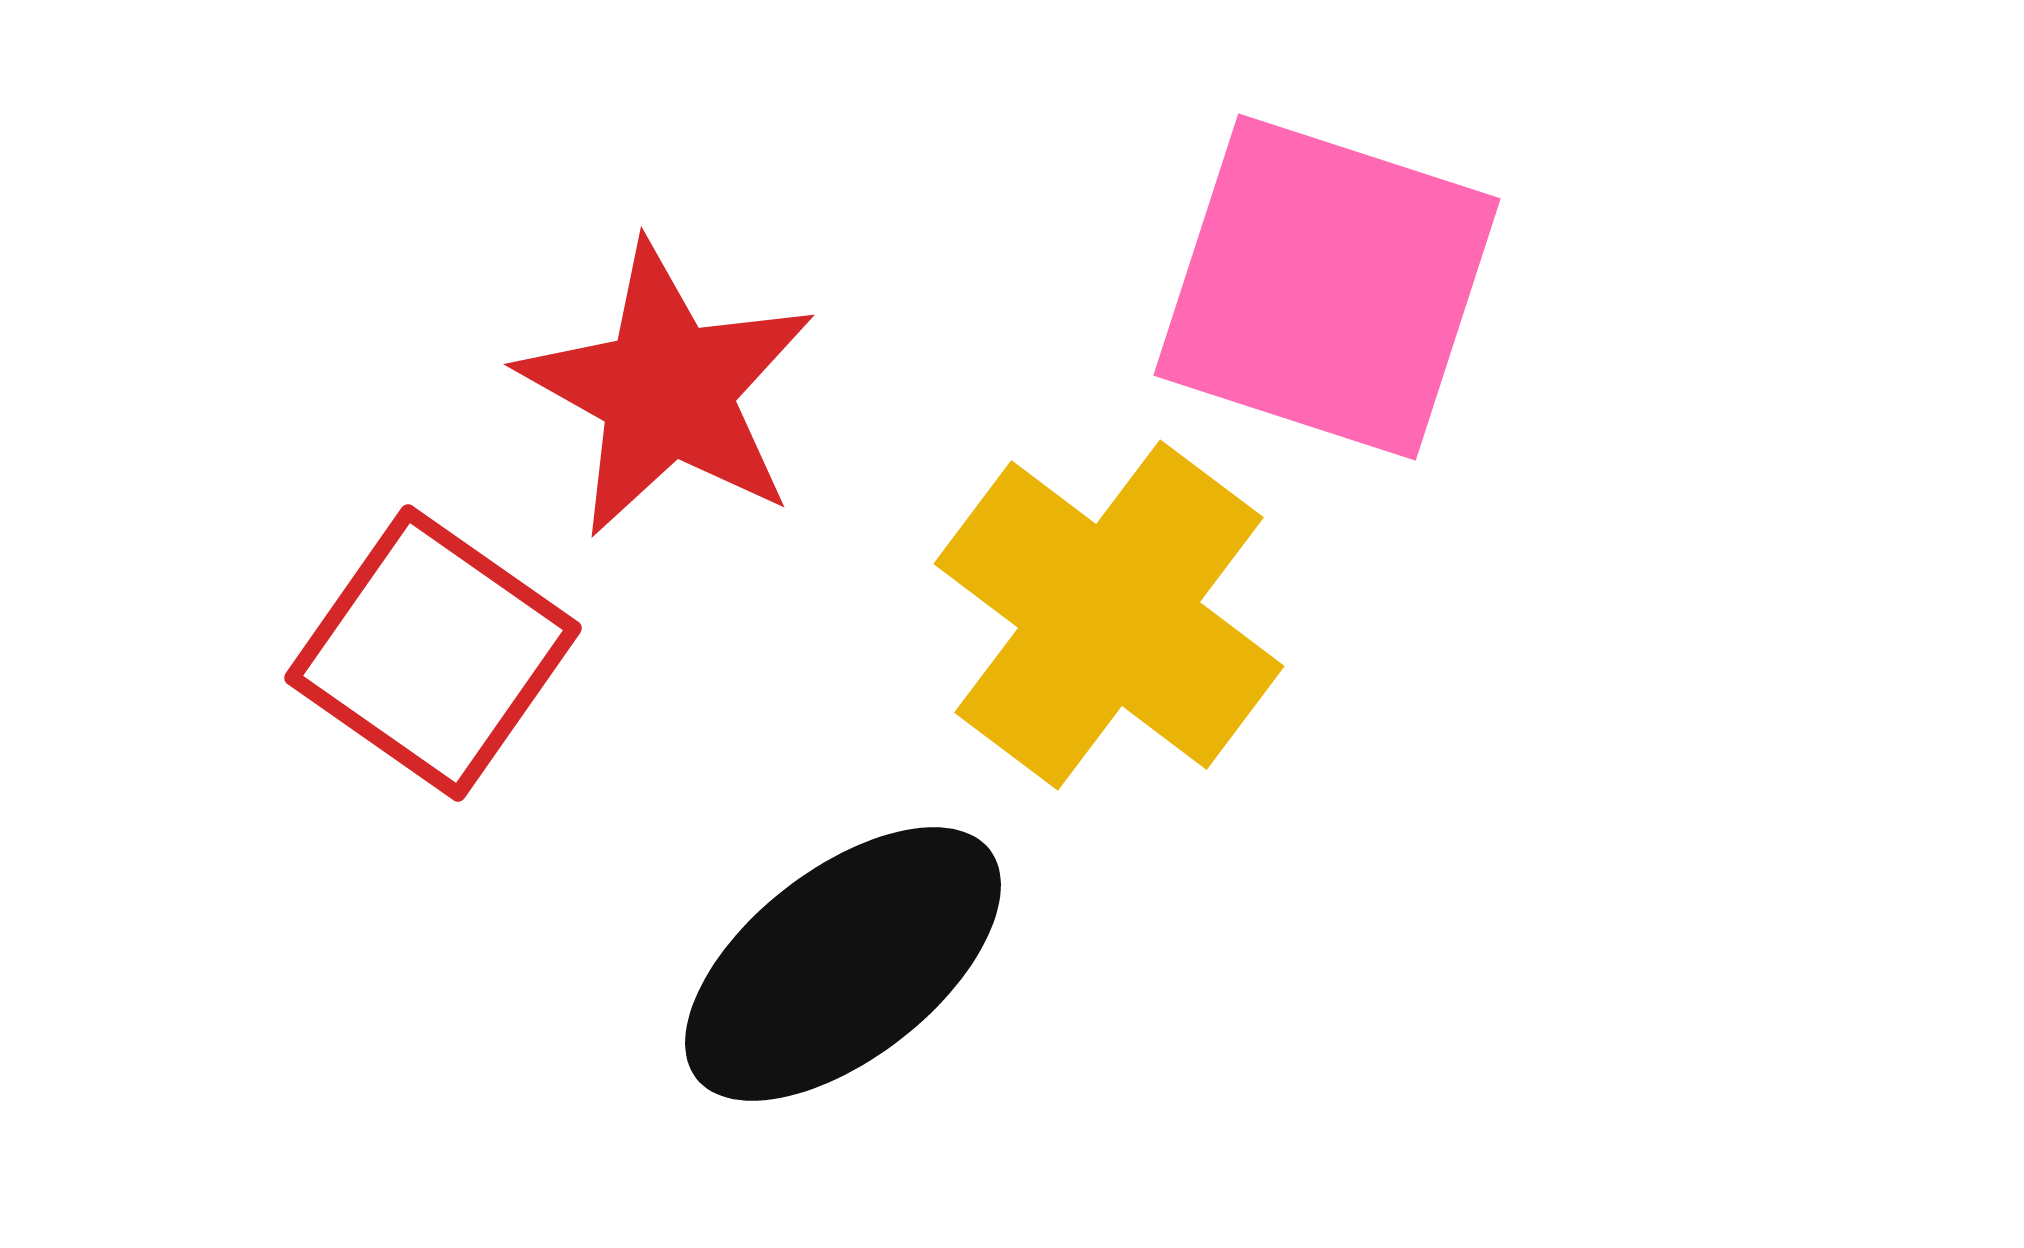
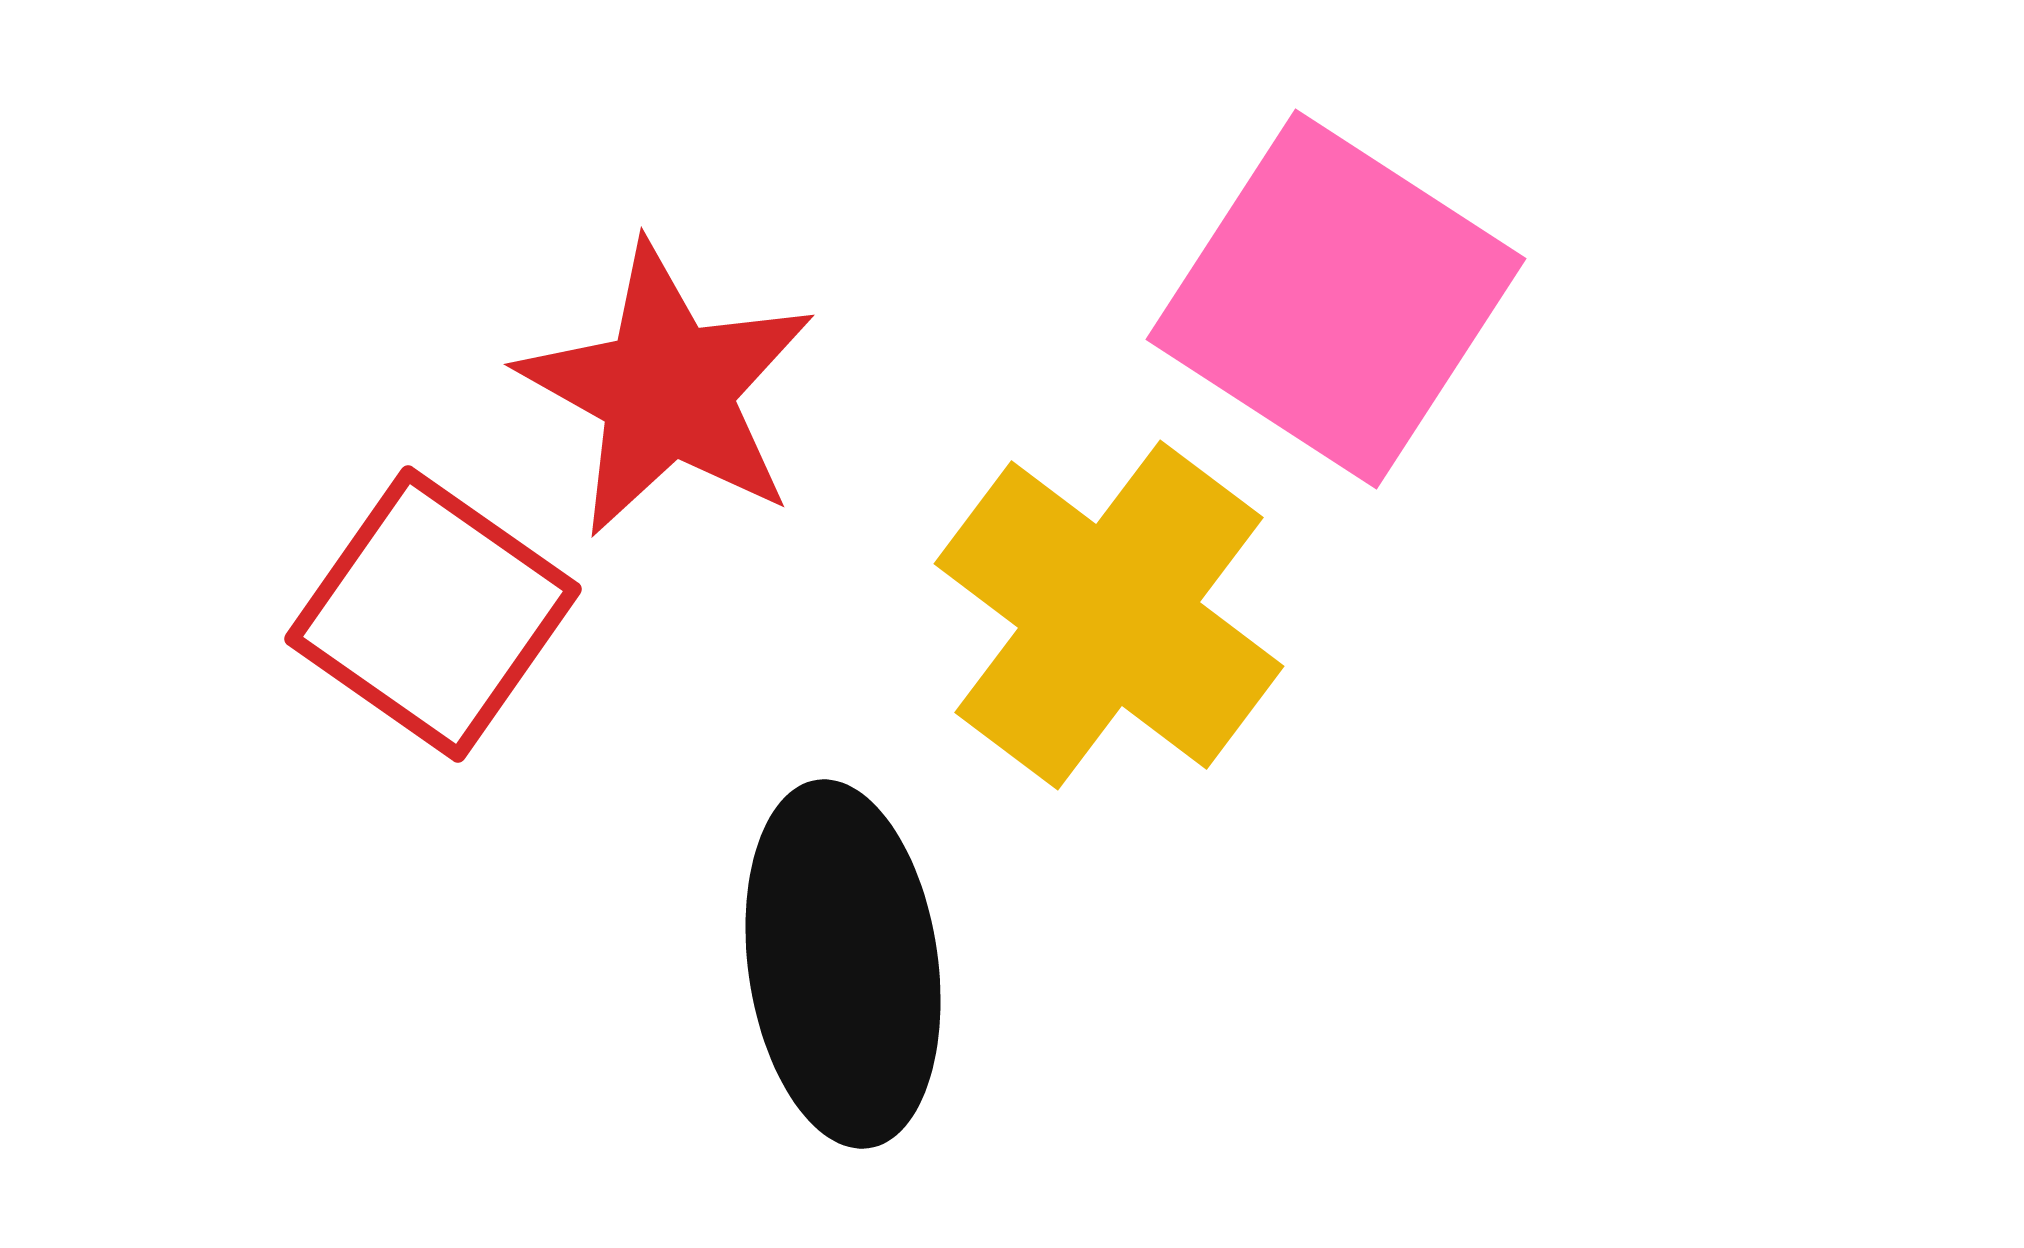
pink square: moved 9 px right, 12 px down; rotated 15 degrees clockwise
red square: moved 39 px up
black ellipse: rotated 60 degrees counterclockwise
